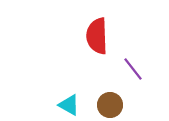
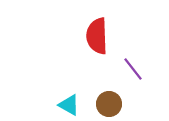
brown circle: moved 1 px left, 1 px up
